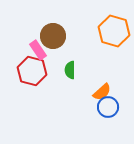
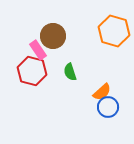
green semicircle: moved 2 px down; rotated 18 degrees counterclockwise
